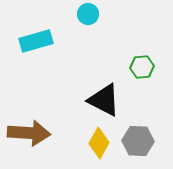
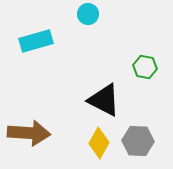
green hexagon: moved 3 px right; rotated 15 degrees clockwise
